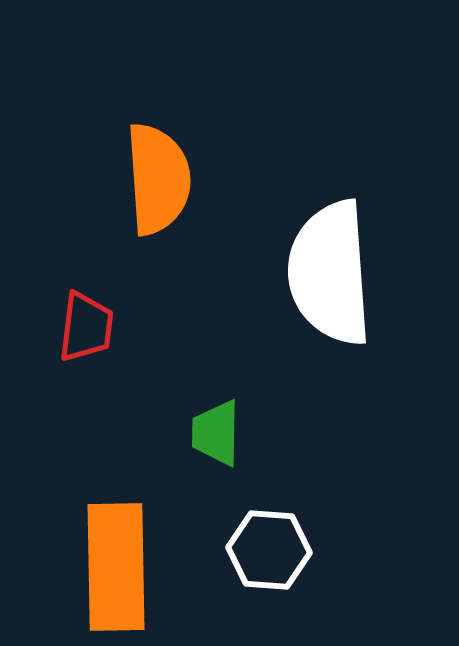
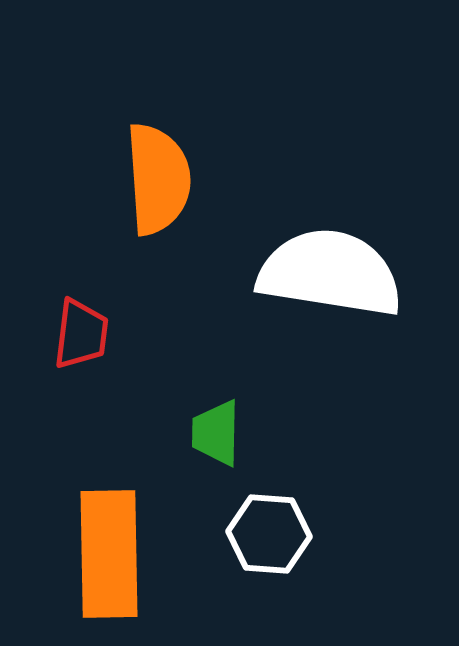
white semicircle: rotated 103 degrees clockwise
red trapezoid: moved 5 px left, 7 px down
white hexagon: moved 16 px up
orange rectangle: moved 7 px left, 13 px up
